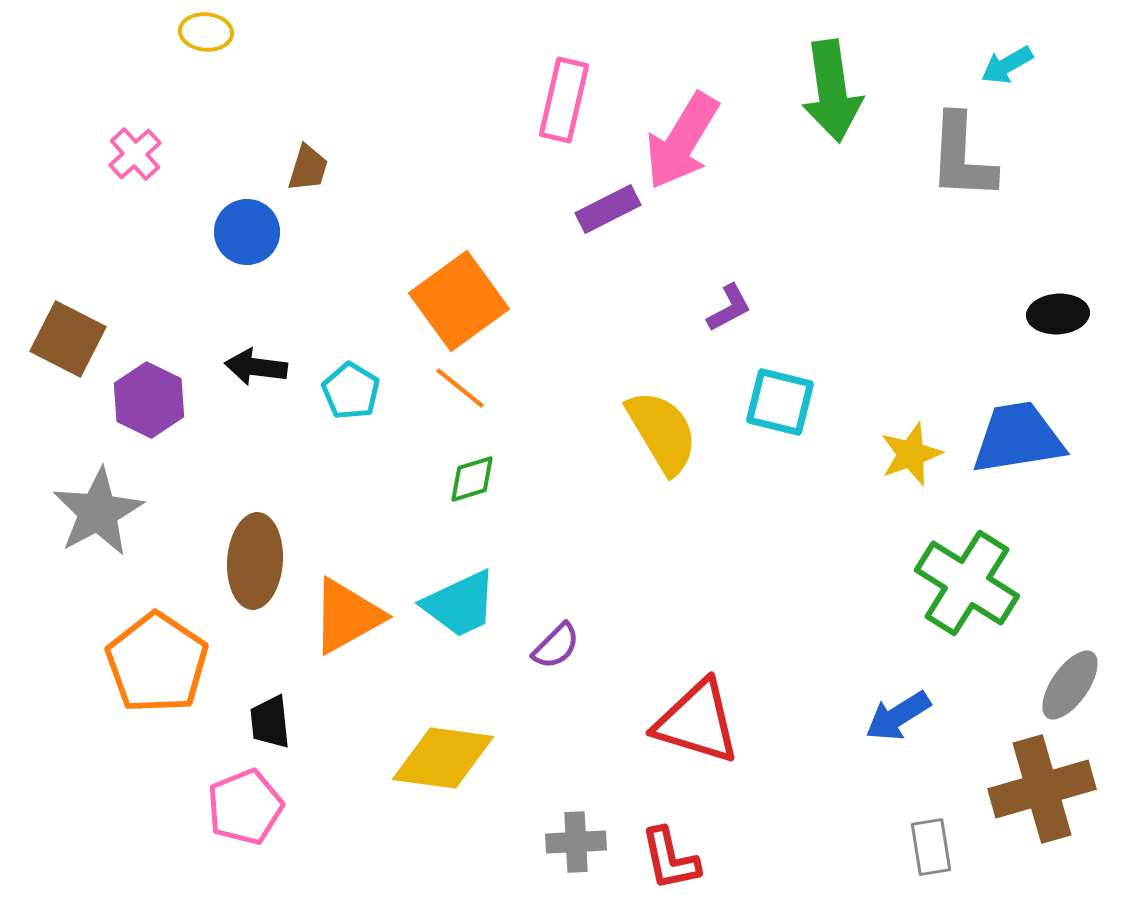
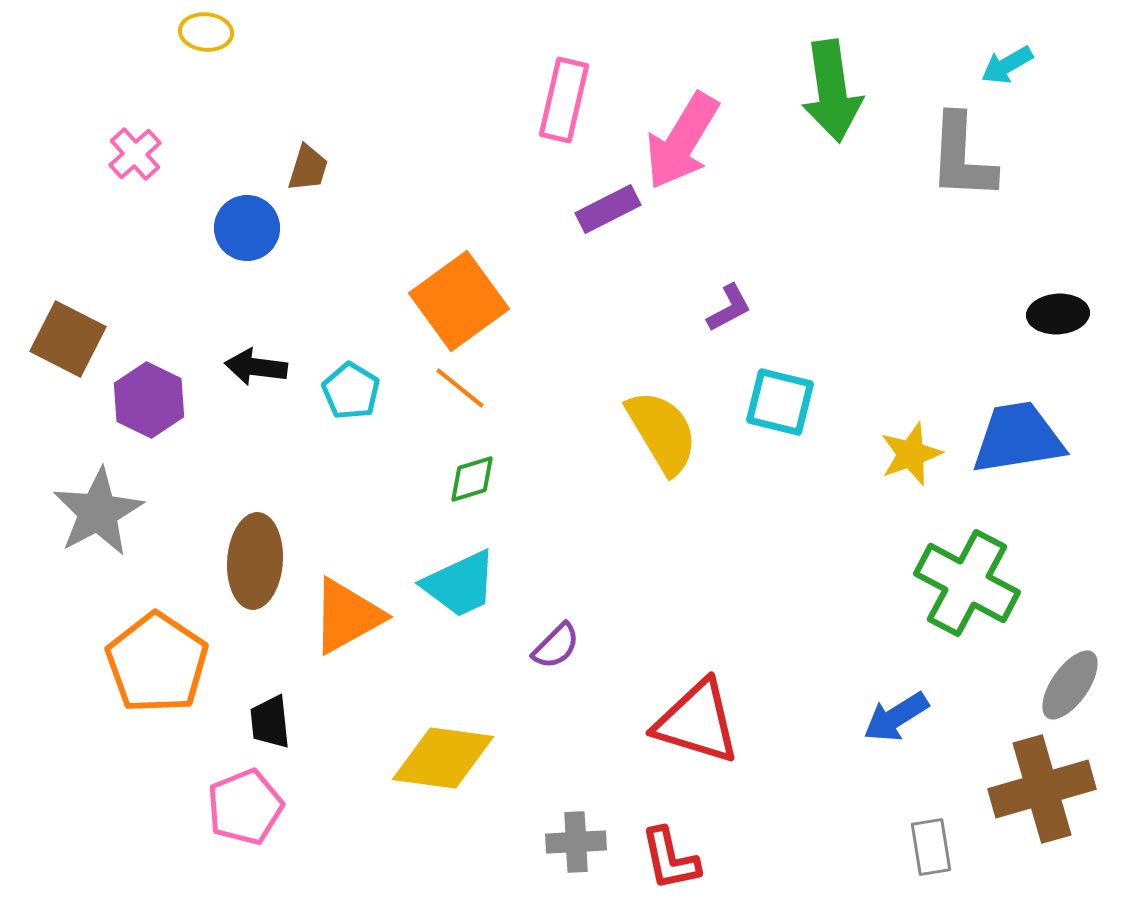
blue circle: moved 4 px up
green cross: rotated 4 degrees counterclockwise
cyan trapezoid: moved 20 px up
blue arrow: moved 2 px left, 1 px down
